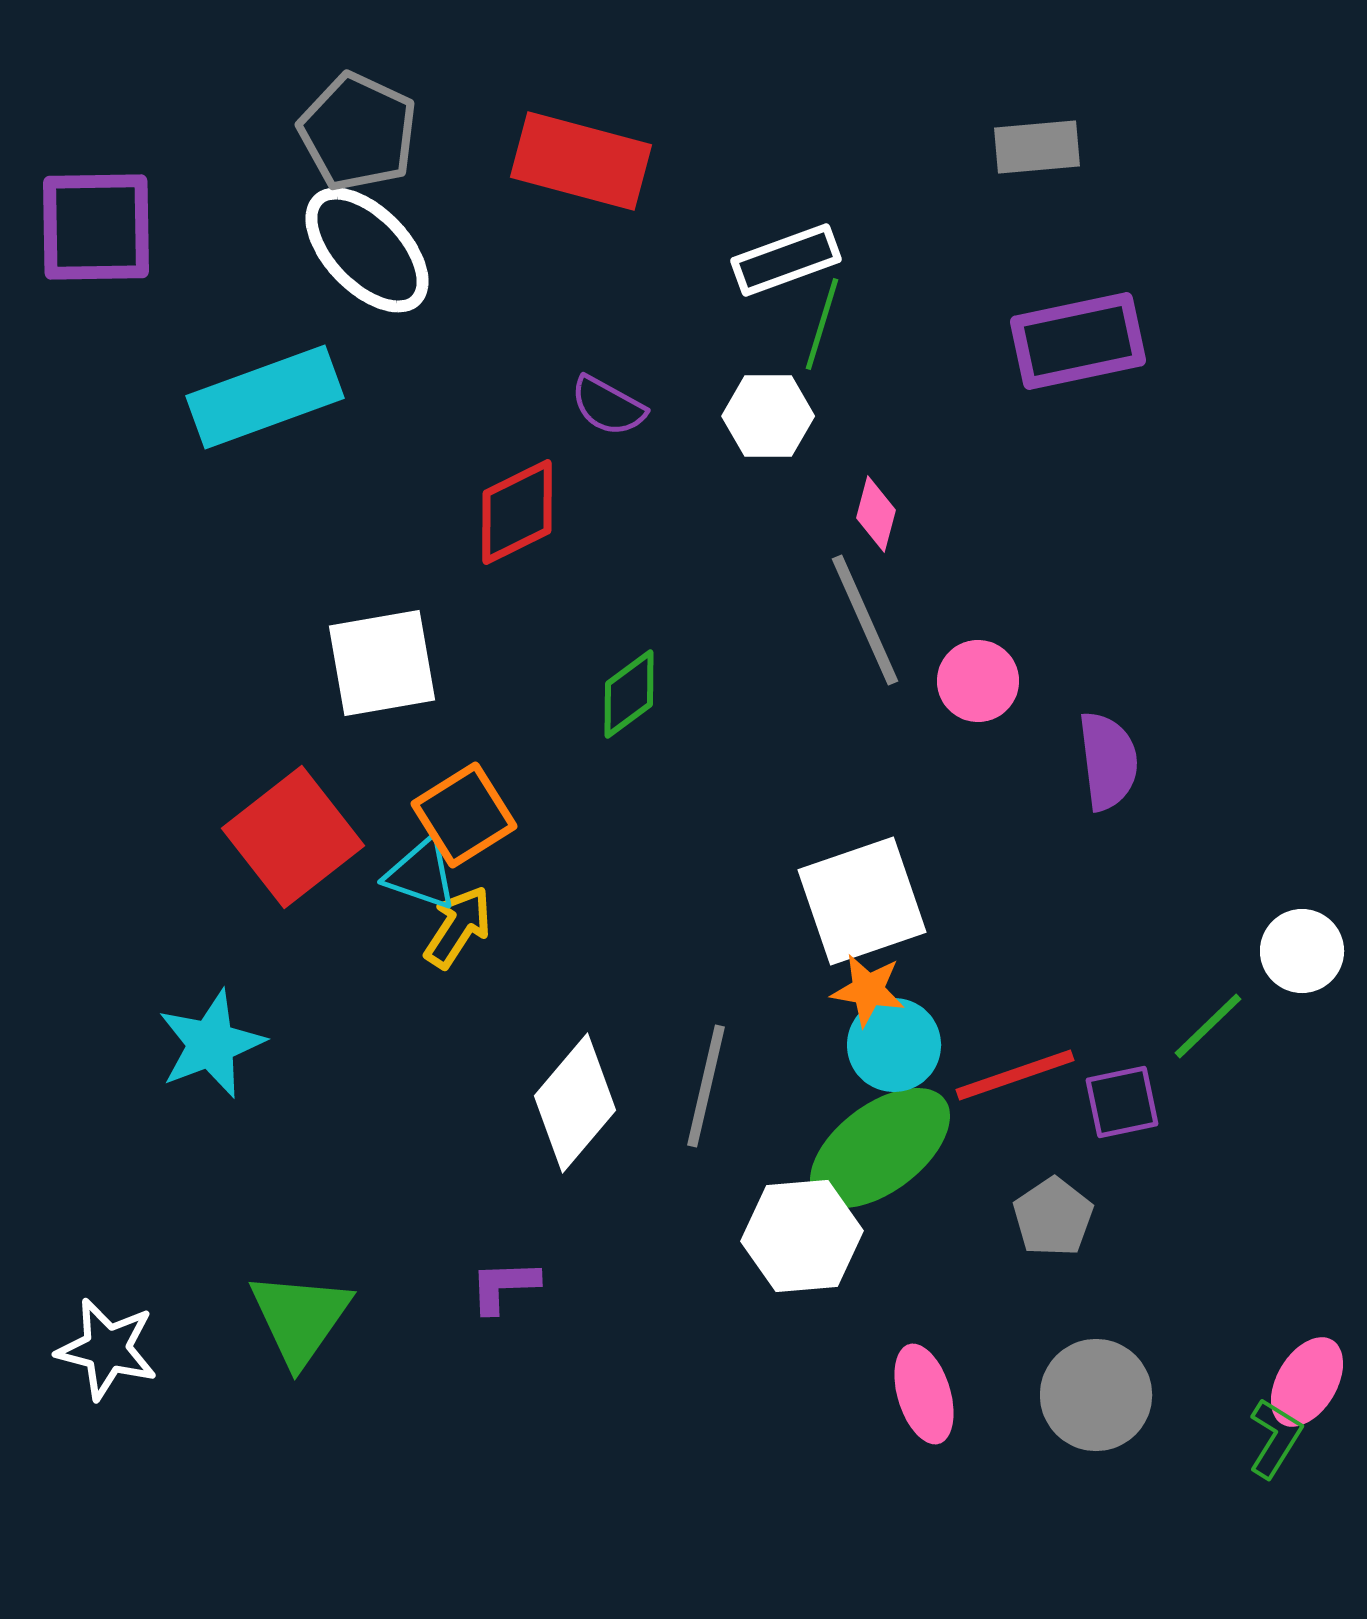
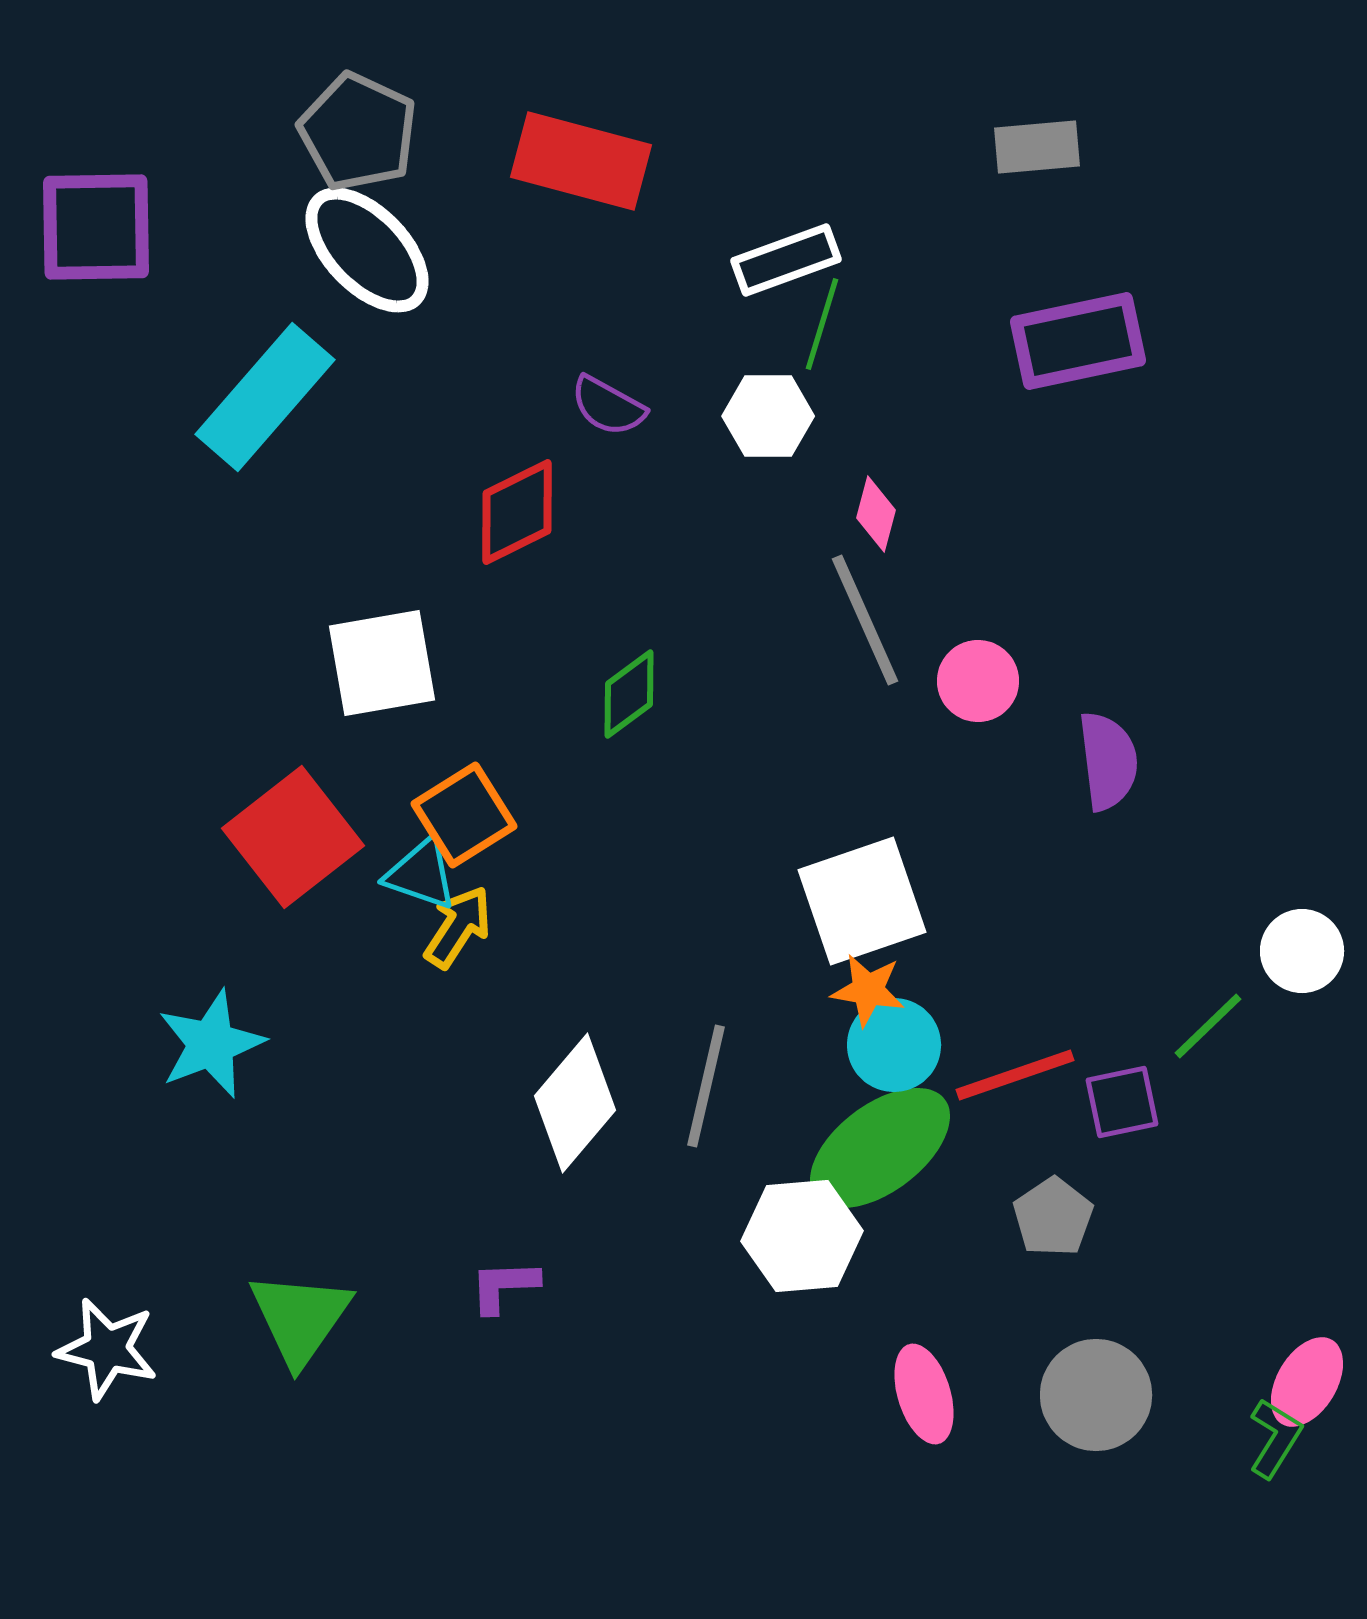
cyan rectangle at (265, 397): rotated 29 degrees counterclockwise
